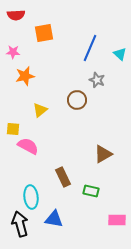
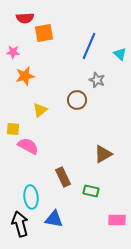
red semicircle: moved 9 px right, 3 px down
blue line: moved 1 px left, 2 px up
